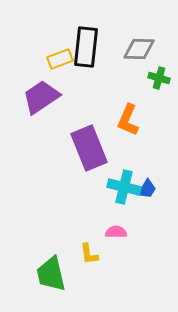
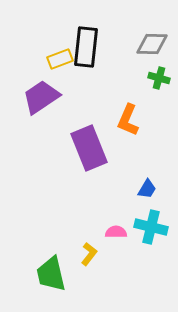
gray diamond: moved 13 px right, 5 px up
cyan cross: moved 27 px right, 40 px down
yellow L-shape: rotated 135 degrees counterclockwise
